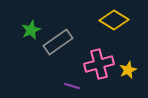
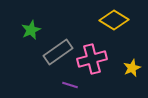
gray rectangle: moved 10 px down
pink cross: moved 7 px left, 5 px up
yellow star: moved 4 px right, 2 px up
purple line: moved 2 px left, 1 px up
